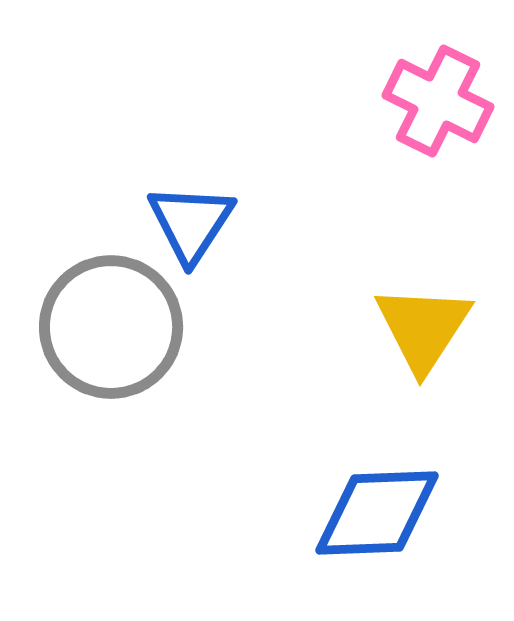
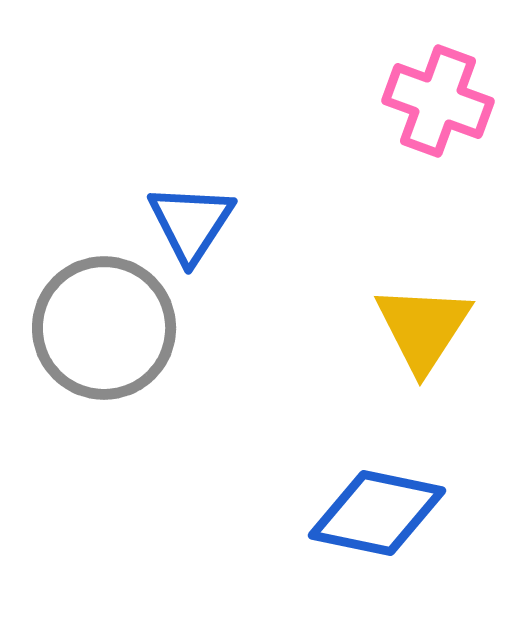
pink cross: rotated 6 degrees counterclockwise
gray circle: moved 7 px left, 1 px down
blue diamond: rotated 14 degrees clockwise
